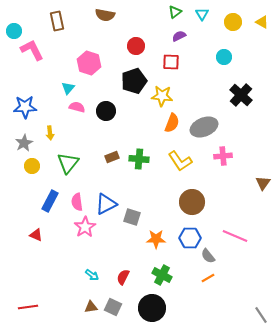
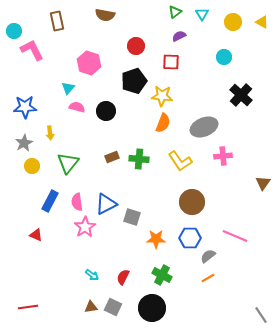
orange semicircle at (172, 123): moved 9 px left
gray semicircle at (208, 256): rotated 91 degrees clockwise
